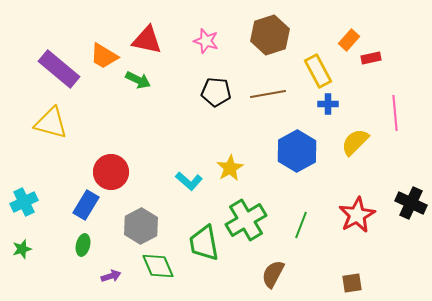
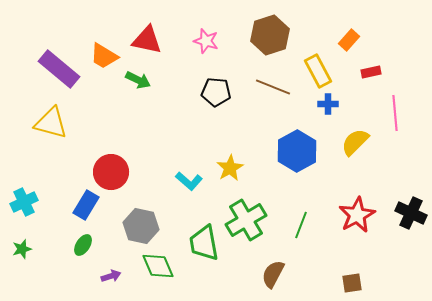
red rectangle: moved 14 px down
brown line: moved 5 px right, 7 px up; rotated 32 degrees clockwise
black cross: moved 10 px down
gray hexagon: rotated 20 degrees counterclockwise
green ellipse: rotated 20 degrees clockwise
